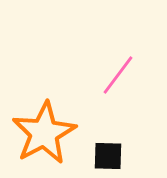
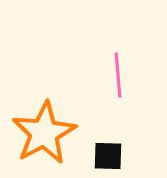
pink line: rotated 42 degrees counterclockwise
